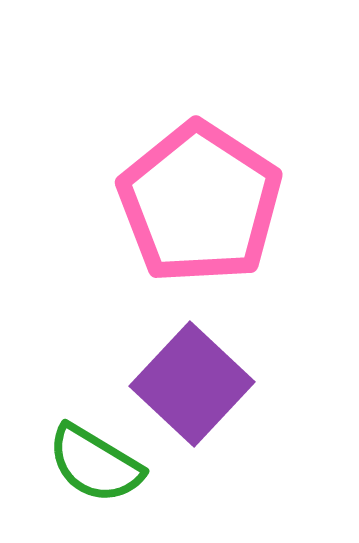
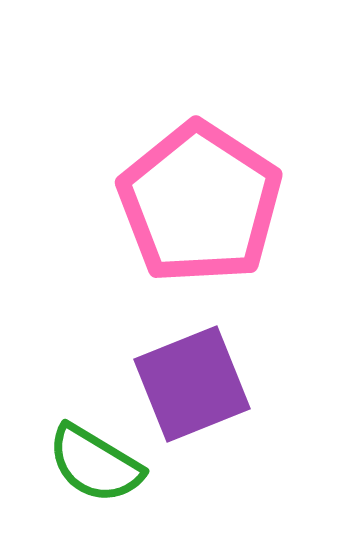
purple square: rotated 25 degrees clockwise
